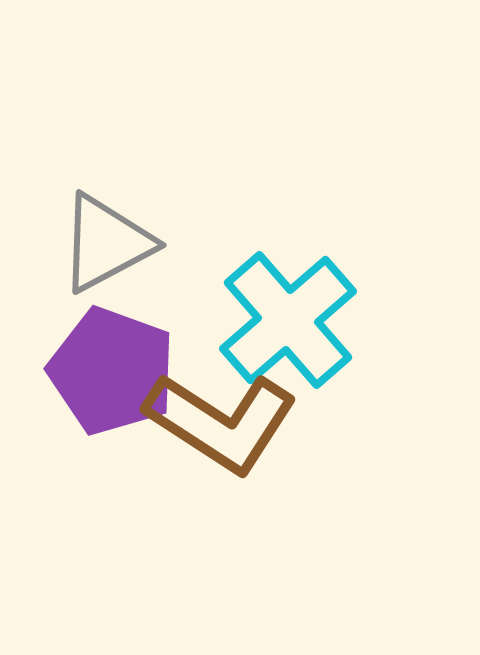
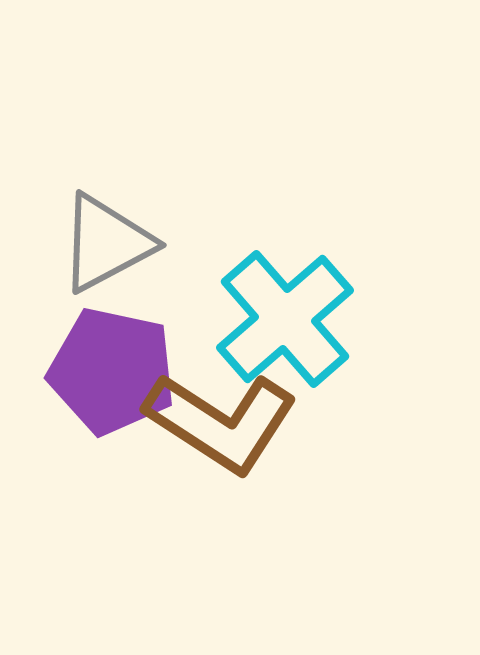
cyan cross: moved 3 px left, 1 px up
purple pentagon: rotated 8 degrees counterclockwise
